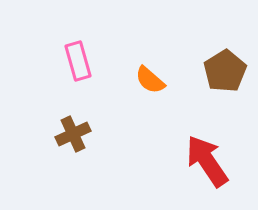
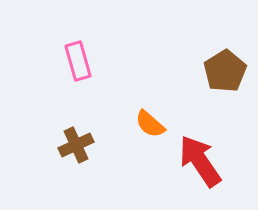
orange semicircle: moved 44 px down
brown cross: moved 3 px right, 11 px down
red arrow: moved 7 px left
